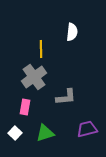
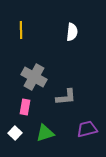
yellow line: moved 20 px left, 19 px up
gray cross: rotated 25 degrees counterclockwise
